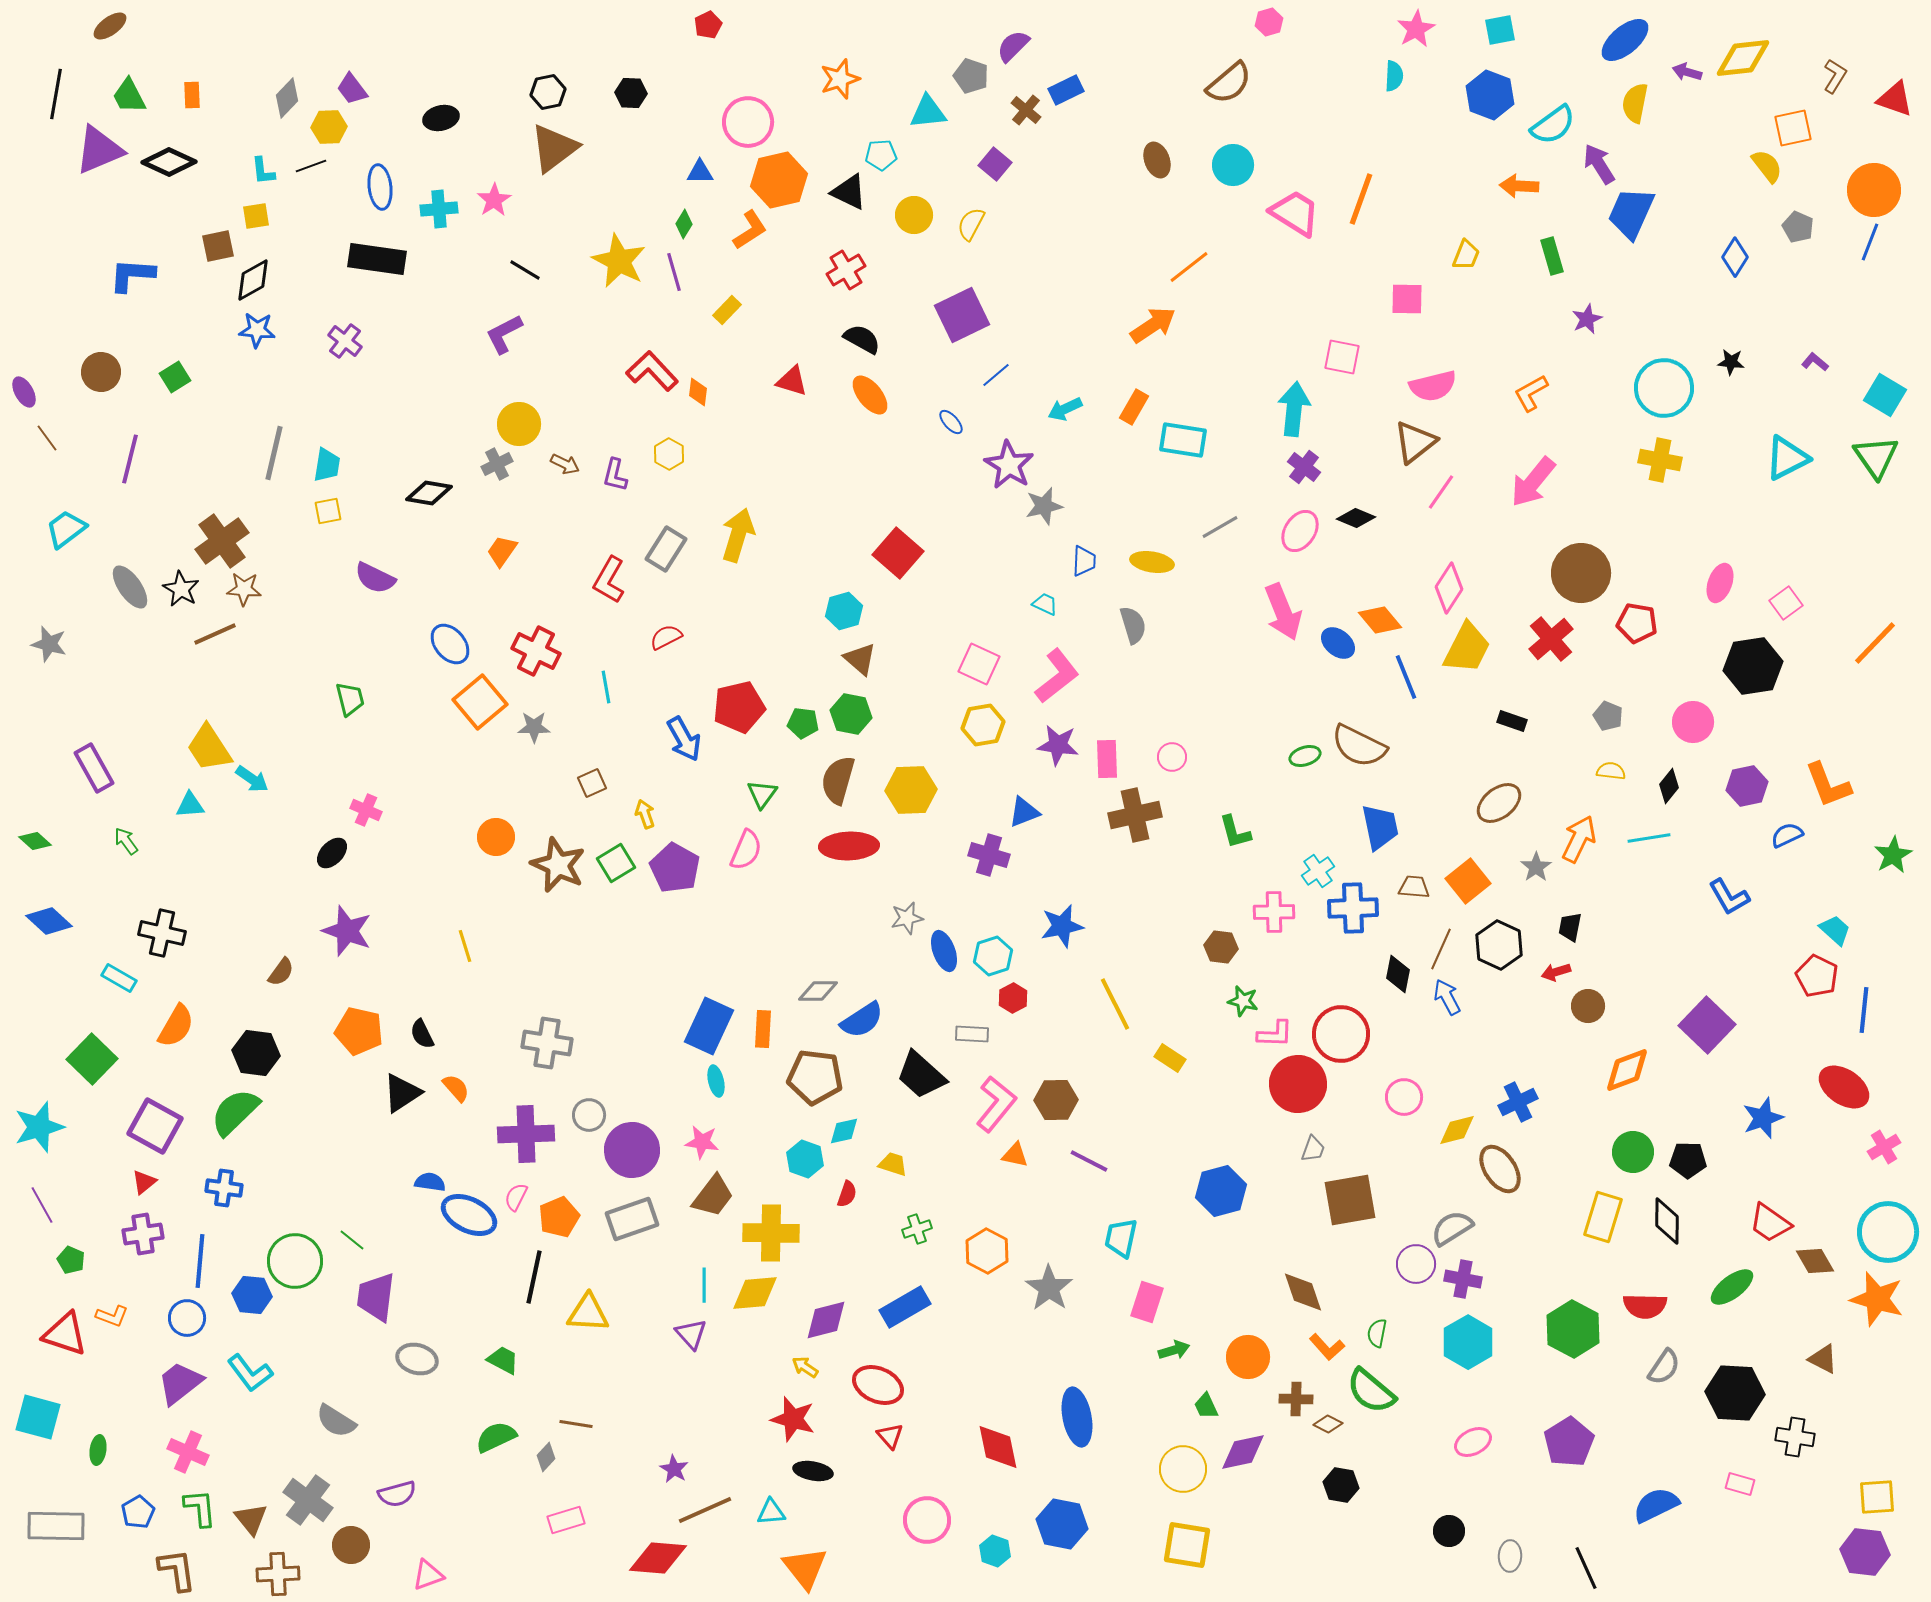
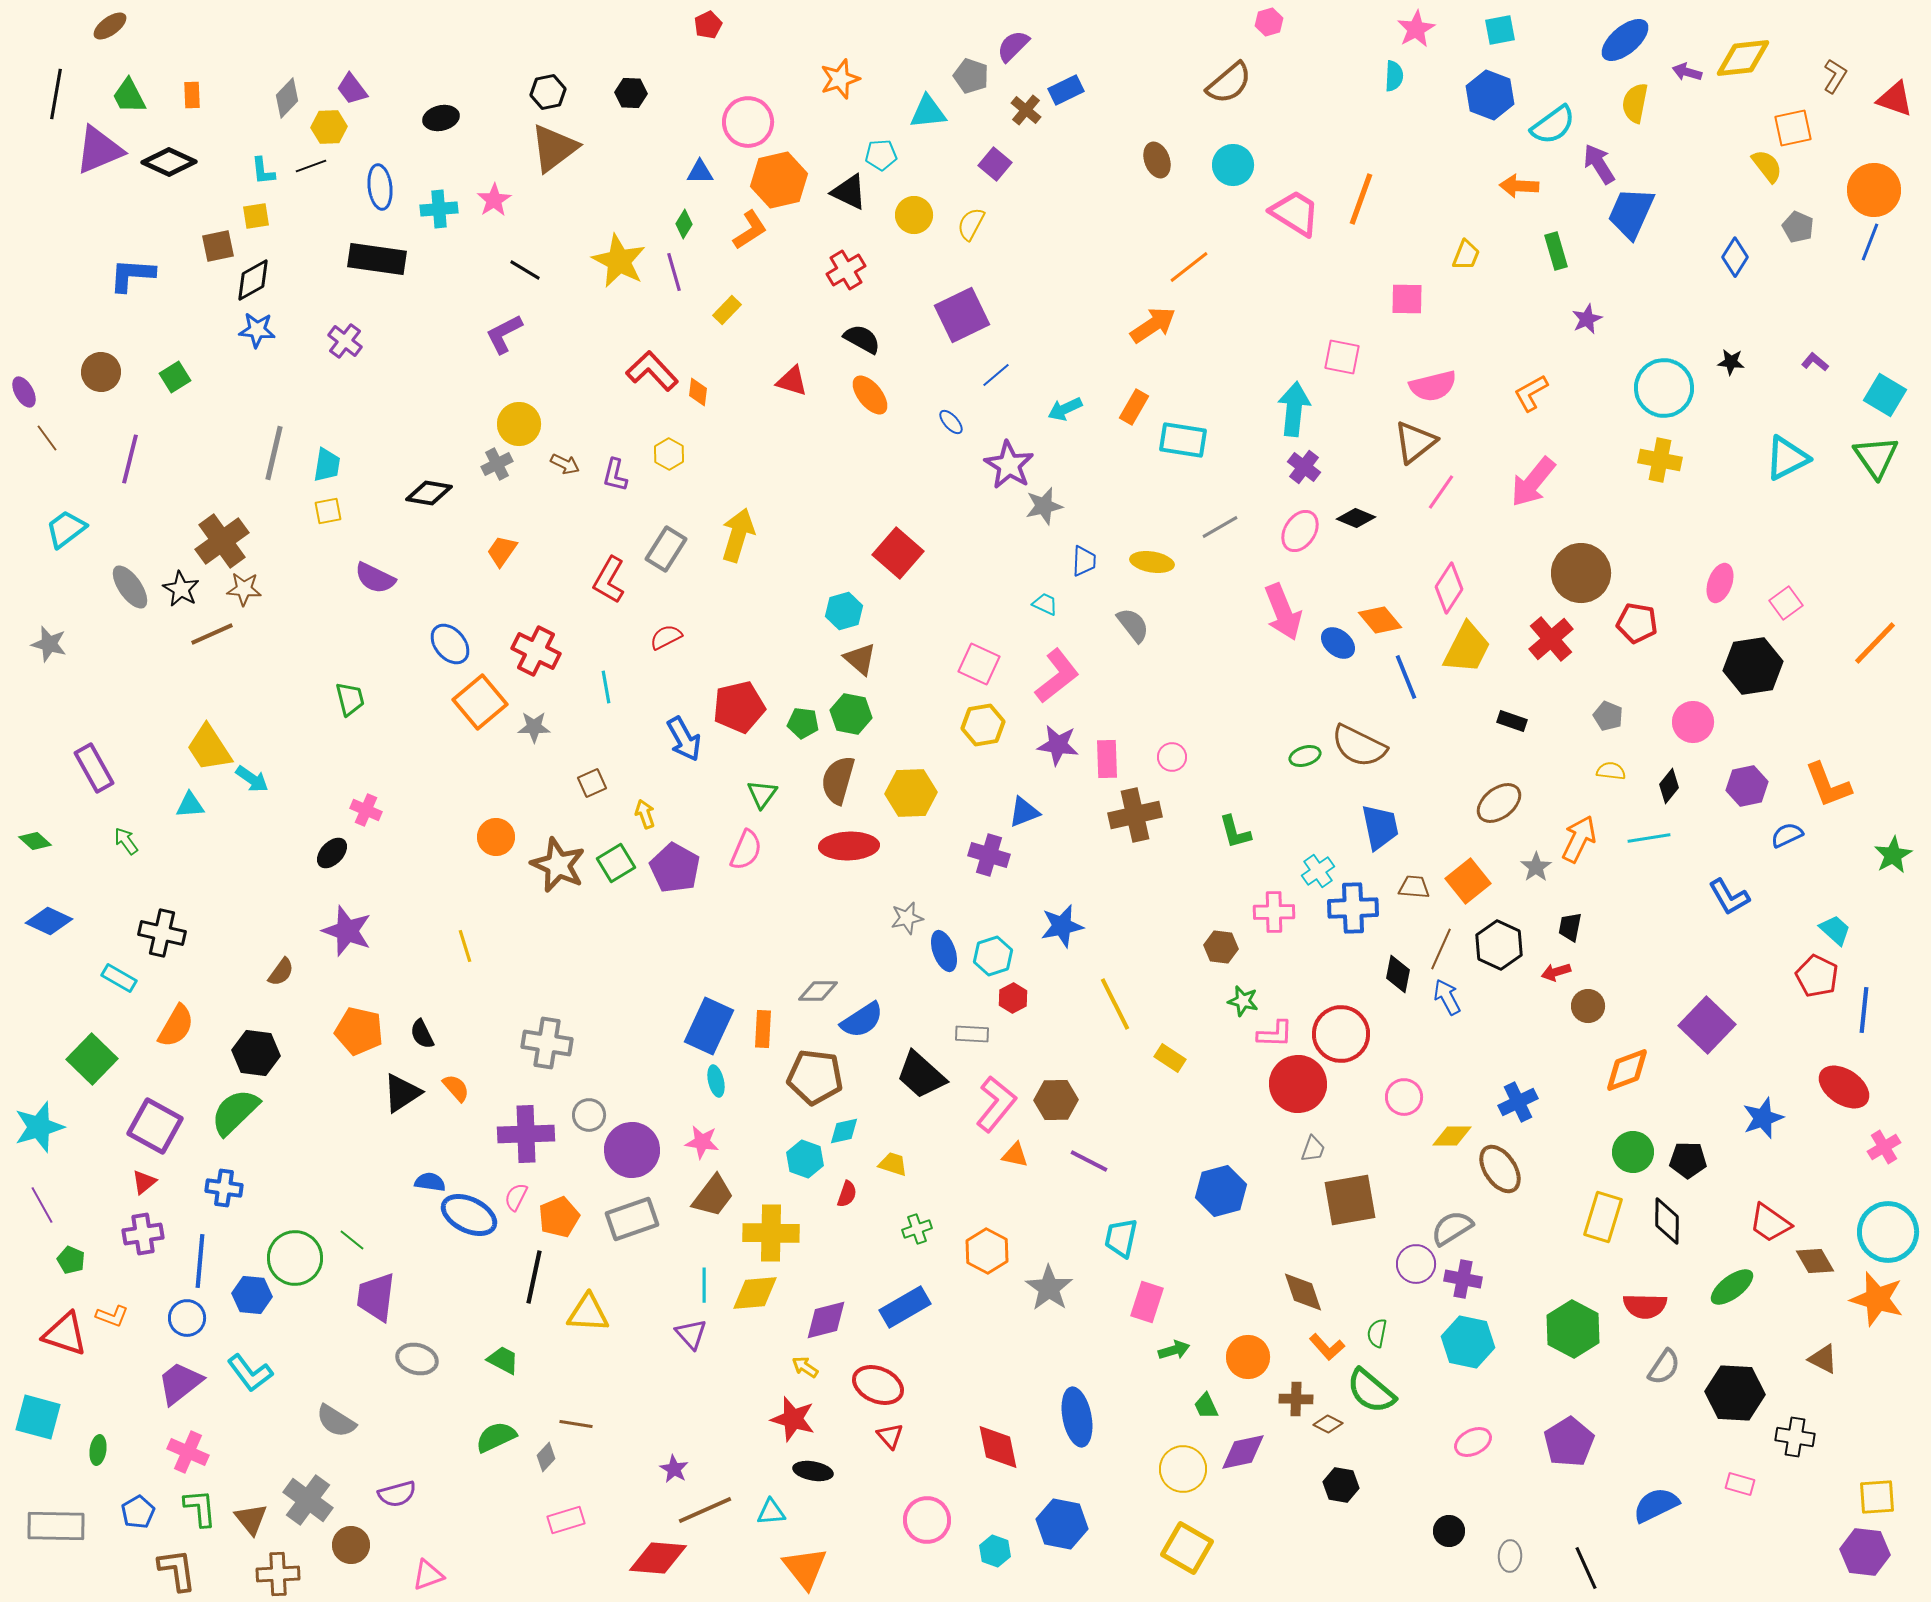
green rectangle at (1552, 256): moved 4 px right, 5 px up
gray semicircle at (1133, 625): rotated 21 degrees counterclockwise
brown line at (215, 634): moved 3 px left
yellow hexagon at (911, 790): moved 3 px down
blue diamond at (49, 921): rotated 18 degrees counterclockwise
yellow diamond at (1457, 1130): moved 5 px left, 6 px down; rotated 15 degrees clockwise
green circle at (295, 1261): moved 3 px up
cyan hexagon at (1468, 1342): rotated 18 degrees counterclockwise
yellow square at (1187, 1545): moved 3 px down; rotated 21 degrees clockwise
